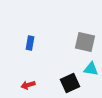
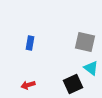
cyan triangle: moved 1 px up; rotated 28 degrees clockwise
black square: moved 3 px right, 1 px down
